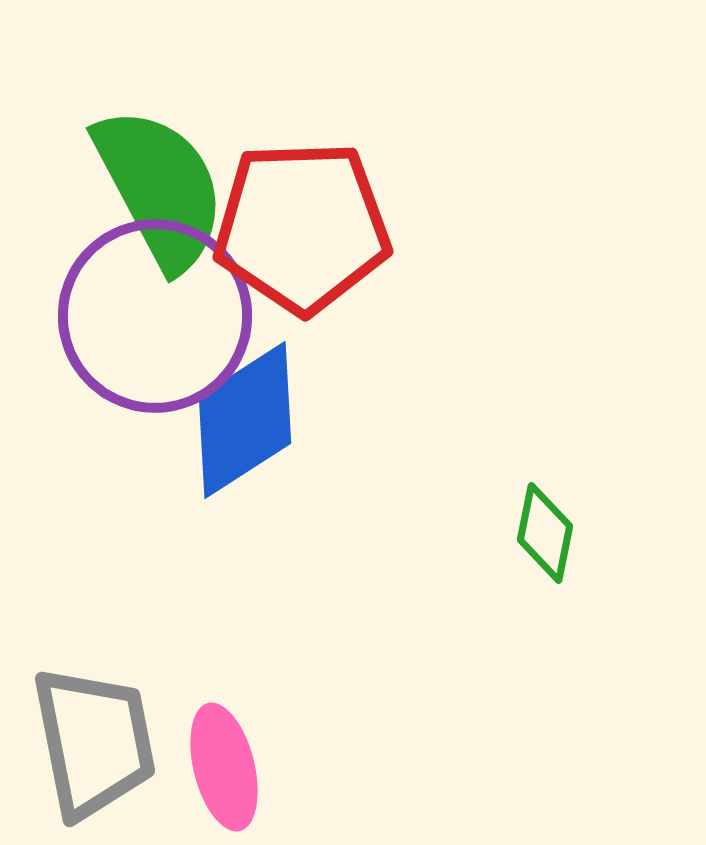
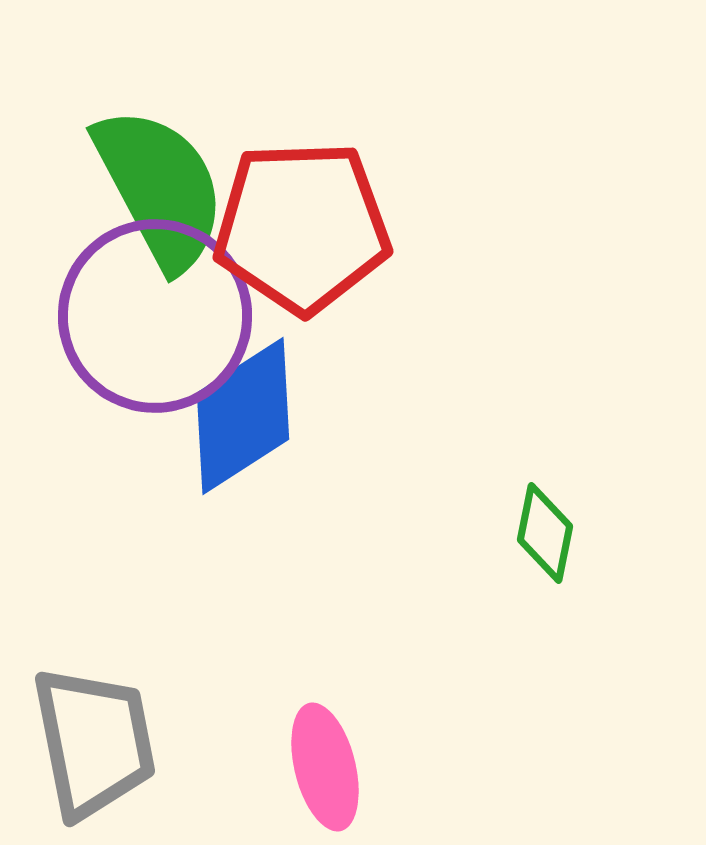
blue diamond: moved 2 px left, 4 px up
pink ellipse: moved 101 px right
